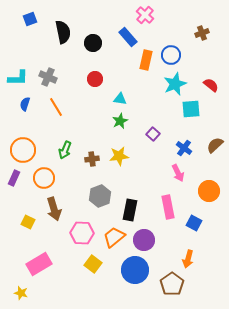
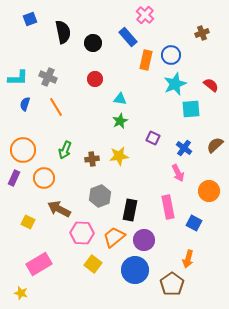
purple square at (153, 134): moved 4 px down; rotated 16 degrees counterclockwise
brown arrow at (54, 209): moved 5 px right; rotated 135 degrees clockwise
